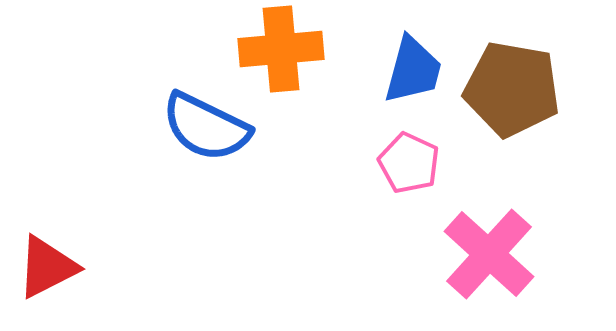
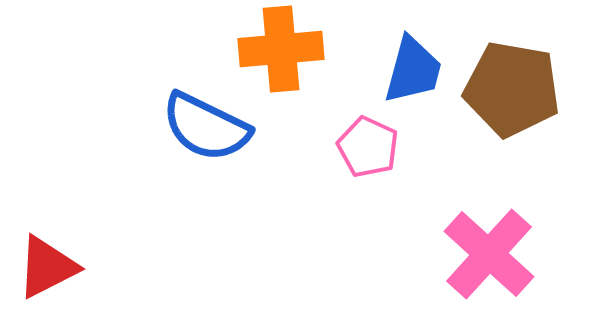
pink pentagon: moved 41 px left, 16 px up
